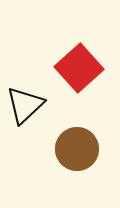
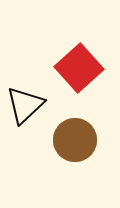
brown circle: moved 2 px left, 9 px up
